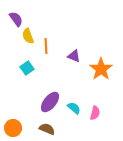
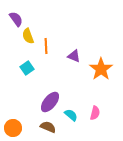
cyan semicircle: moved 3 px left, 7 px down
brown semicircle: moved 1 px right, 2 px up
